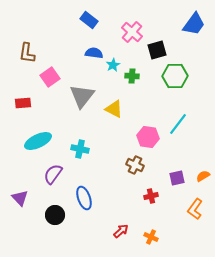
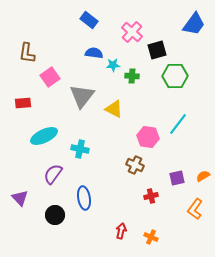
cyan star: rotated 24 degrees clockwise
cyan ellipse: moved 6 px right, 5 px up
blue ellipse: rotated 10 degrees clockwise
red arrow: rotated 35 degrees counterclockwise
